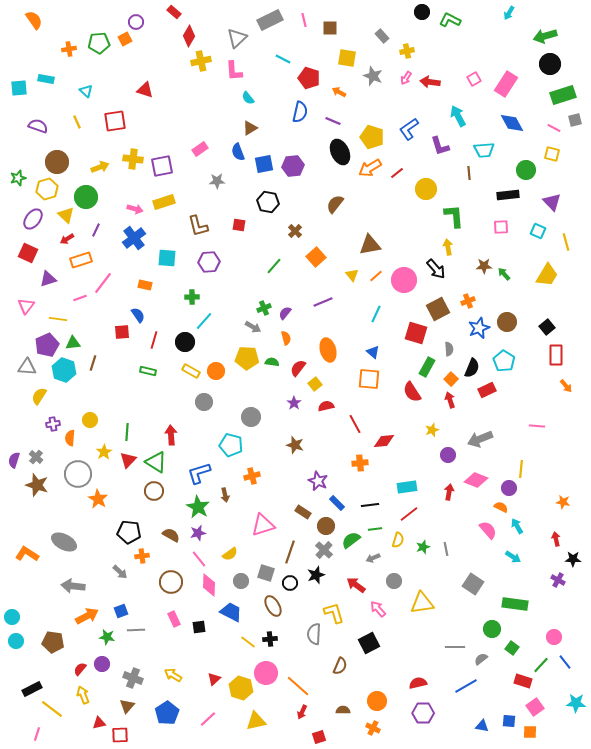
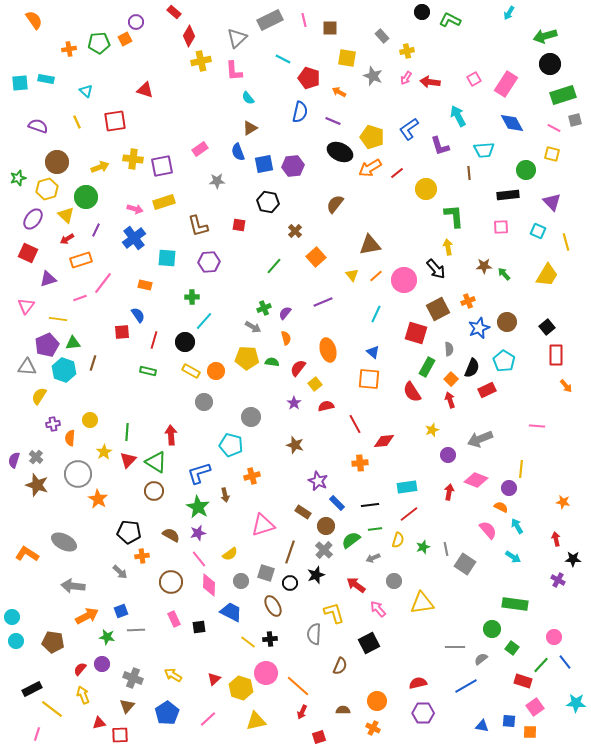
cyan square at (19, 88): moved 1 px right, 5 px up
black ellipse at (340, 152): rotated 40 degrees counterclockwise
gray square at (473, 584): moved 8 px left, 20 px up
